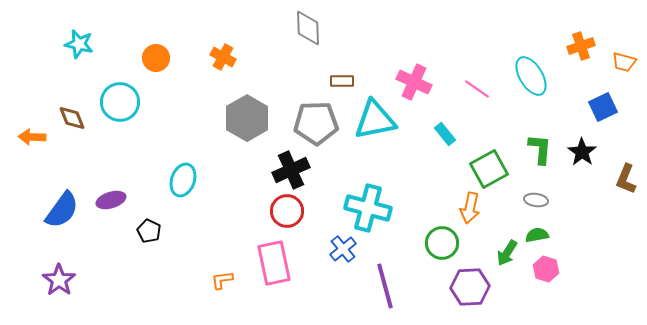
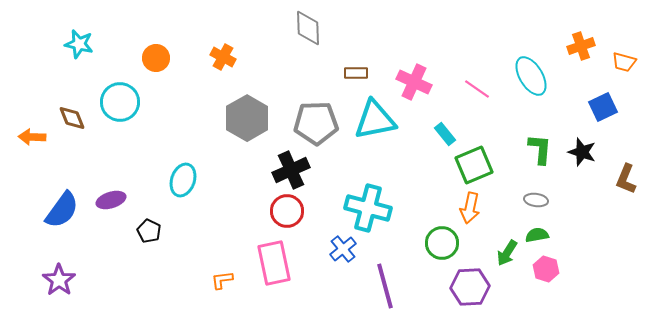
brown rectangle at (342, 81): moved 14 px right, 8 px up
black star at (582, 152): rotated 16 degrees counterclockwise
green square at (489, 169): moved 15 px left, 4 px up; rotated 6 degrees clockwise
